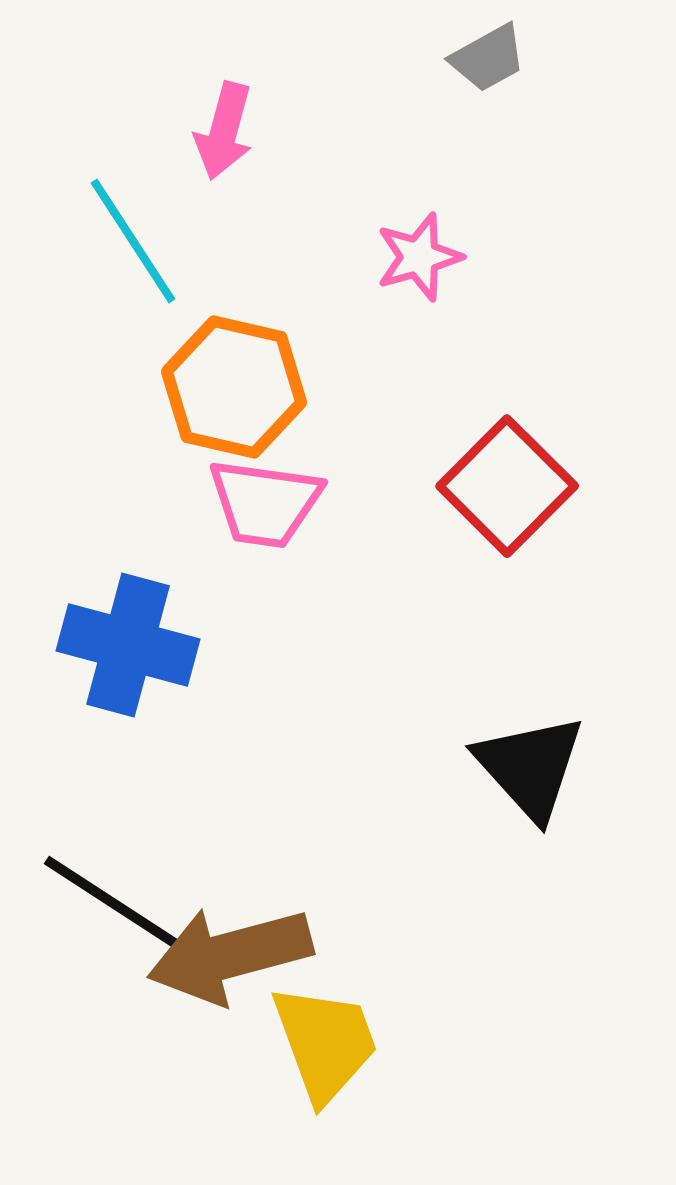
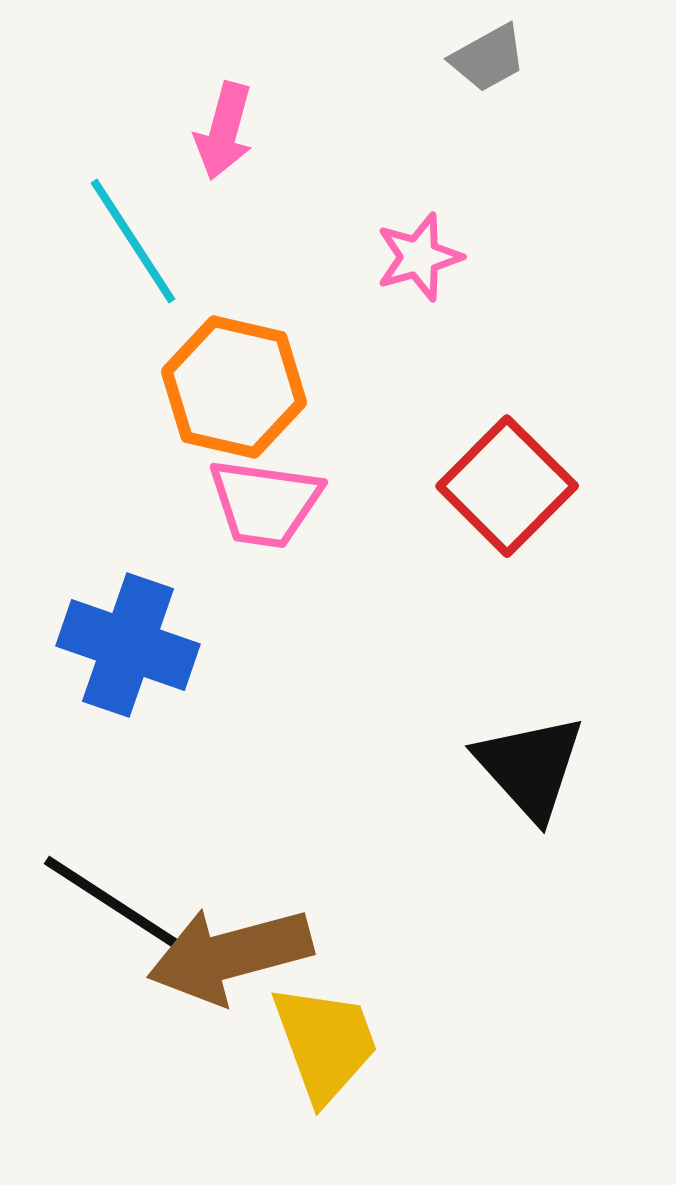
blue cross: rotated 4 degrees clockwise
